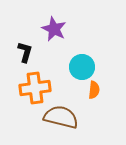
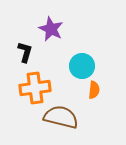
purple star: moved 3 px left
cyan circle: moved 1 px up
